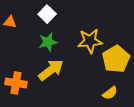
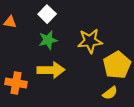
green star: moved 2 px up
yellow pentagon: moved 1 px right, 6 px down
yellow arrow: rotated 36 degrees clockwise
